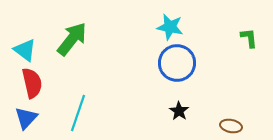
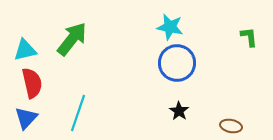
green L-shape: moved 1 px up
cyan triangle: rotated 50 degrees counterclockwise
